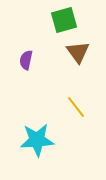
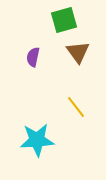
purple semicircle: moved 7 px right, 3 px up
